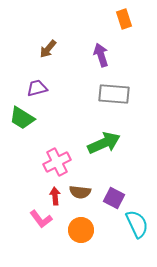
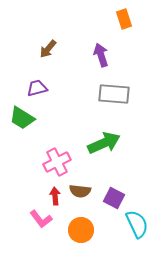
brown semicircle: moved 1 px up
